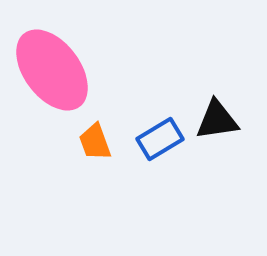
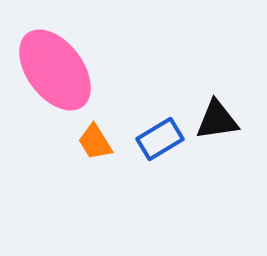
pink ellipse: moved 3 px right
orange trapezoid: rotated 12 degrees counterclockwise
